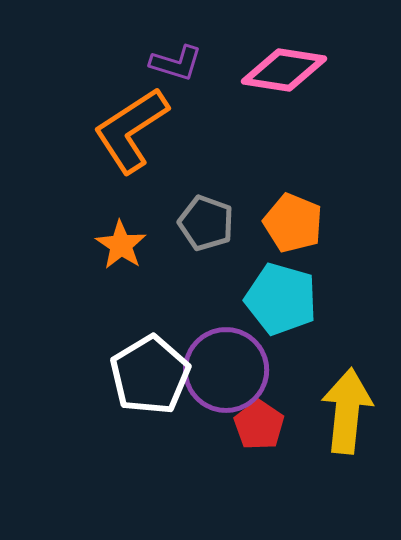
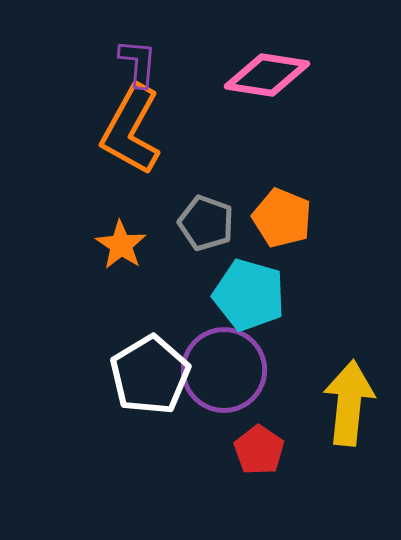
purple L-shape: moved 38 px left; rotated 102 degrees counterclockwise
pink diamond: moved 17 px left, 5 px down
orange L-shape: rotated 28 degrees counterclockwise
orange pentagon: moved 11 px left, 5 px up
cyan pentagon: moved 32 px left, 4 px up
purple circle: moved 2 px left
yellow arrow: moved 2 px right, 8 px up
red pentagon: moved 25 px down
